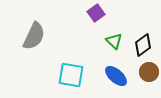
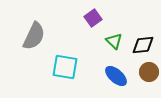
purple square: moved 3 px left, 5 px down
black diamond: rotated 30 degrees clockwise
cyan square: moved 6 px left, 8 px up
